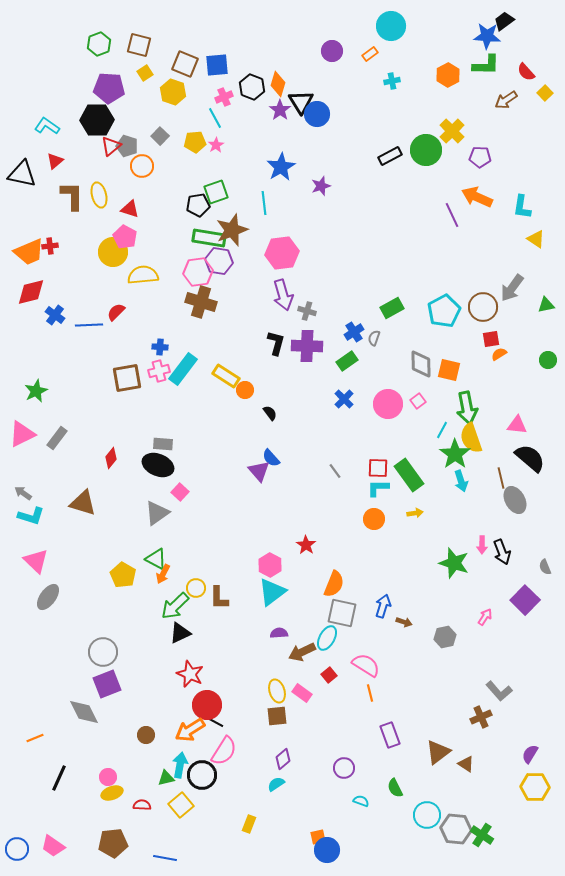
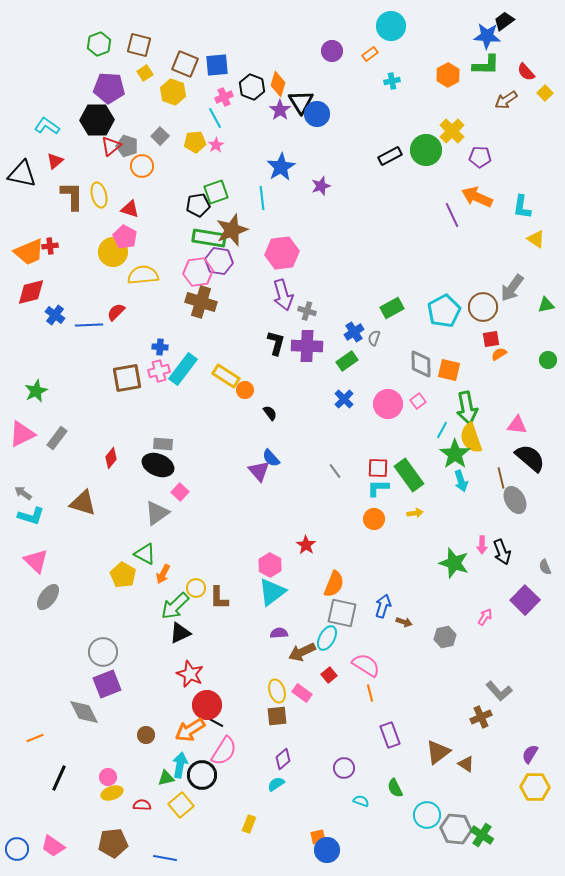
cyan line at (264, 203): moved 2 px left, 5 px up
green triangle at (156, 559): moved 11 px left, 5 px up
